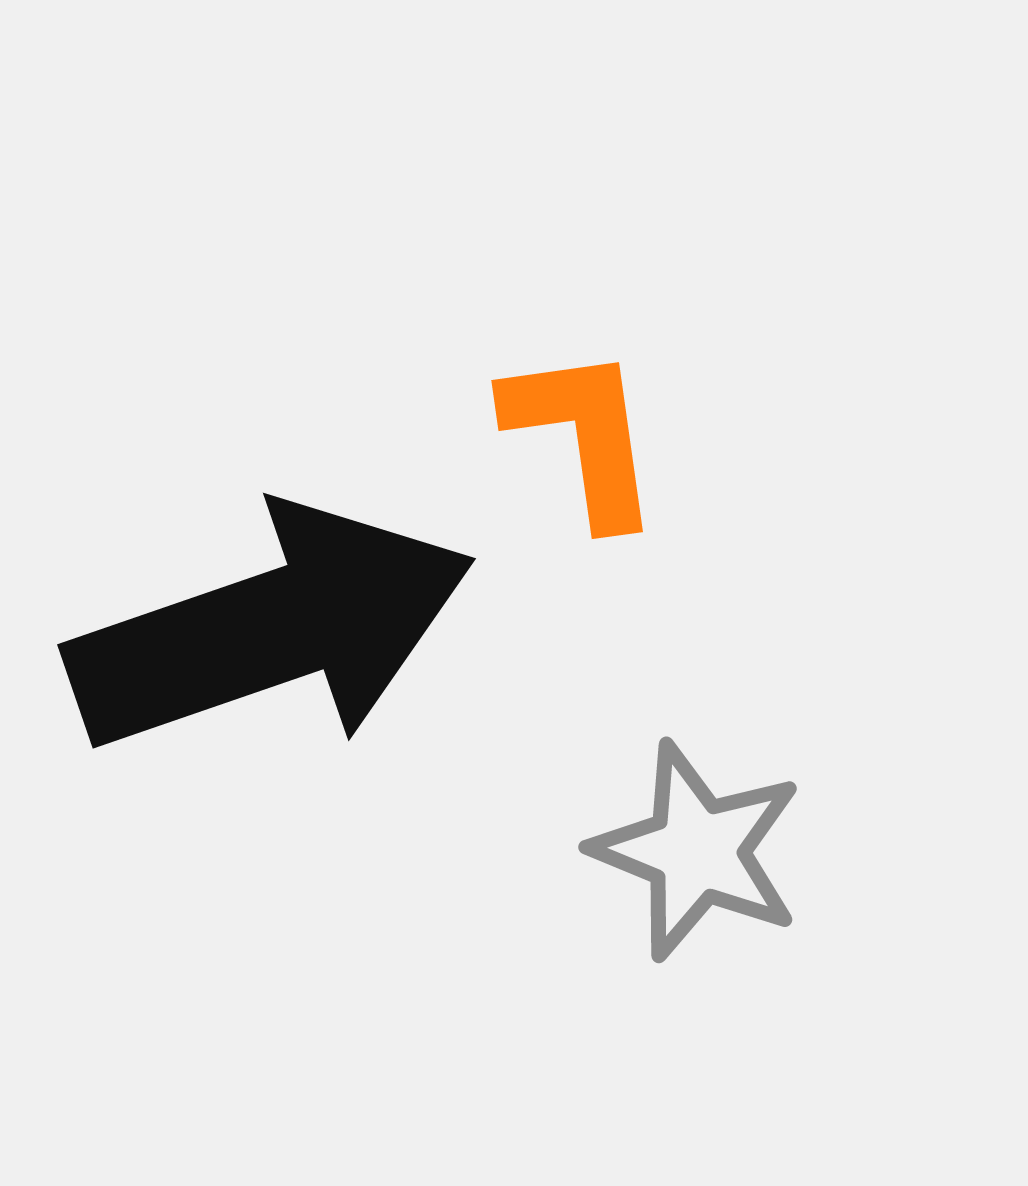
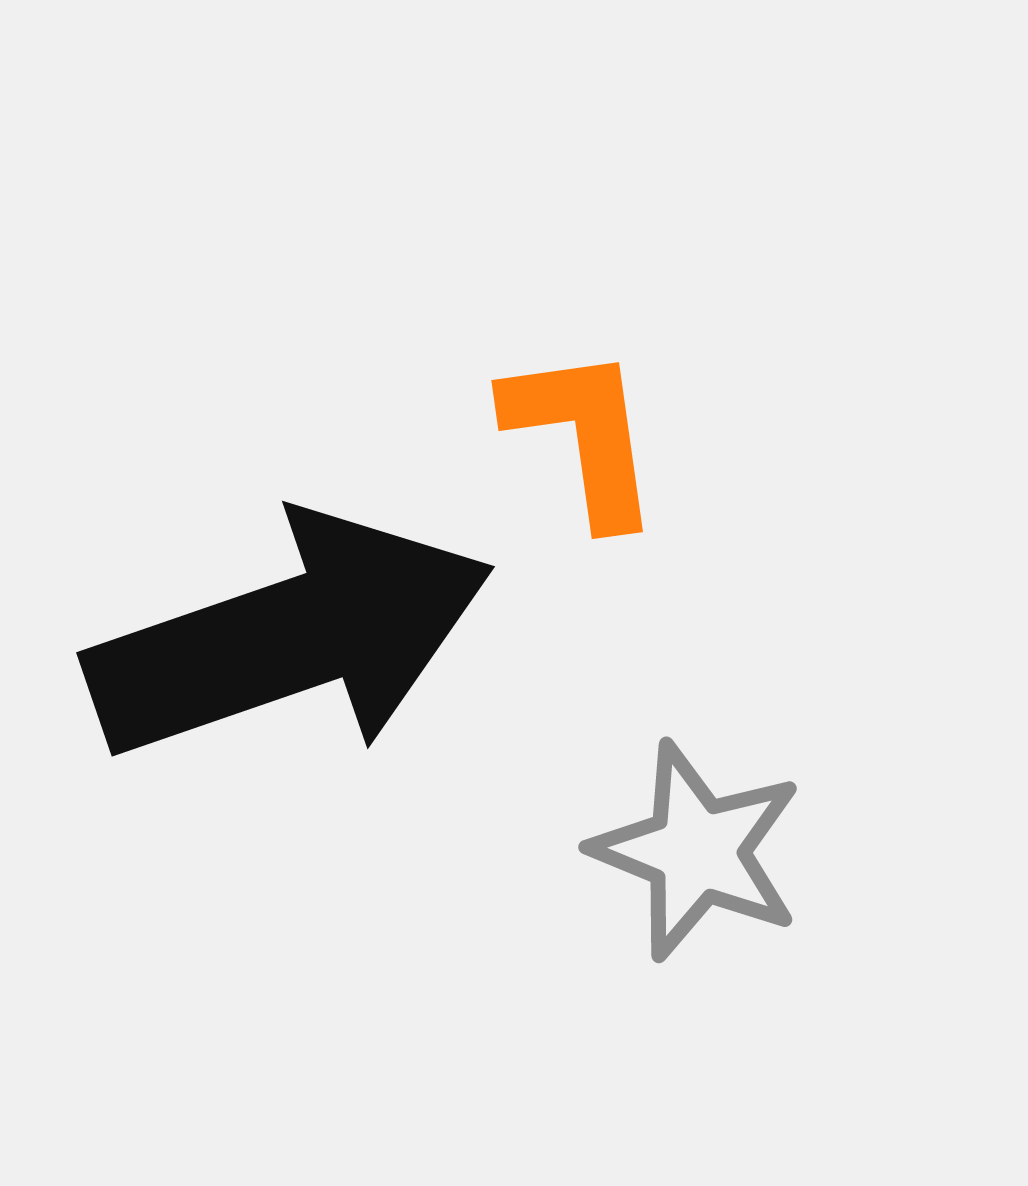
black arrow: moved 19 px right, 8 px down
